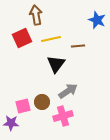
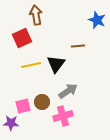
yellow line: moved 20 px left, 26 px down
